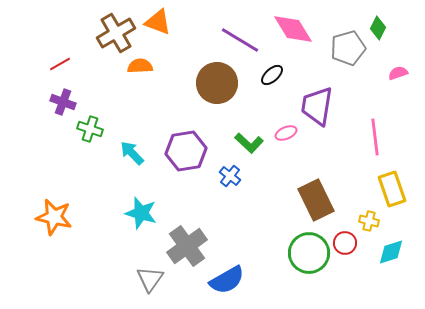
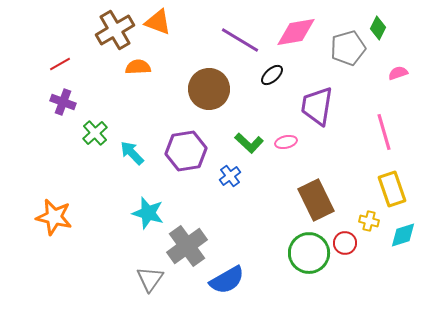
pink diamond: moved 3 px right, 3 px down; rotated 69 degrees counterclockwise
brown cross: moved 1 px left, 3 px up
orange semicircle: moved 2 px left, 1 px down
brown circle: moved 8 px left, 6 px down
green cross: moved 5 px right, 4 px down; rotated 30 degrees clockwise
pink ellipse: moved 9 px down; rotated 10 degrees clockwise
pink line: moved 9 px right, 5 px up; rotated 9 degrees counterclockwise
blue cross: rotated 15 degrees clockwise
cyan star: moved 7 px right
cyan diamond: moved 12 px right, 17 px up
